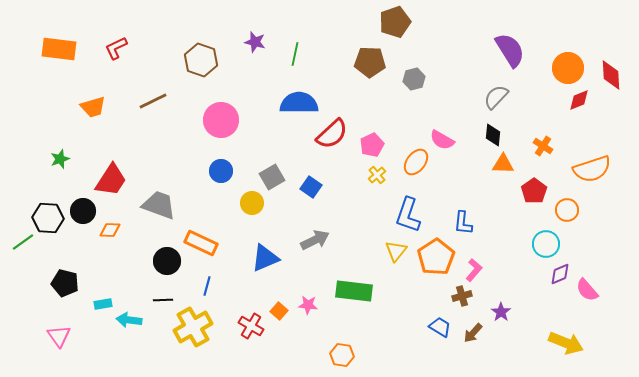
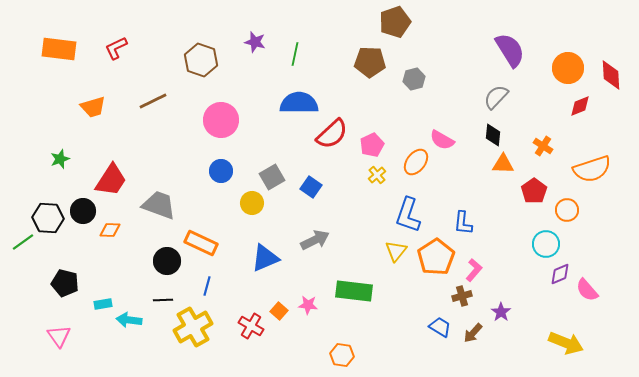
red diamond at (579, 100): moved 1 px right, 6 px down
